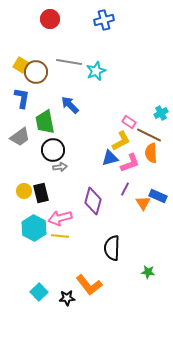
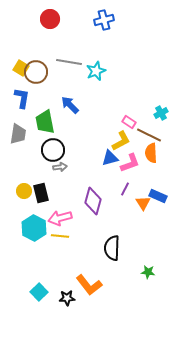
yellow square: moved 3 px down
gray trapezoid: moved 2 px left, 3 px up; rotated 45 degrees counterclockwise
